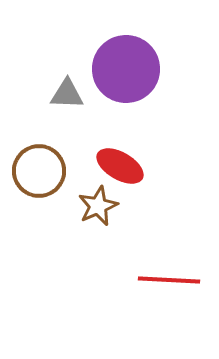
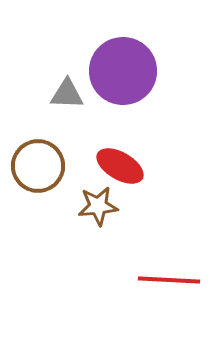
purple circle: moved 3 px left, 2 px down
brown circle: moved 1 px left, 5 px up
brown star: rotated 18 degrees clockwise
